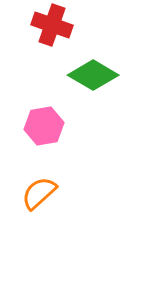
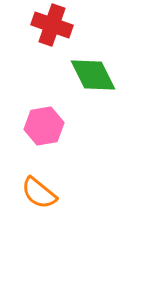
green diamond: rotated 33 degrees clockwise
orange semicircle: rotated 99 degrees counterclockwise
